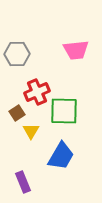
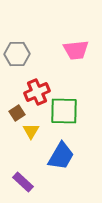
purple rectangle: rotated 25 degrees counterclockwise
